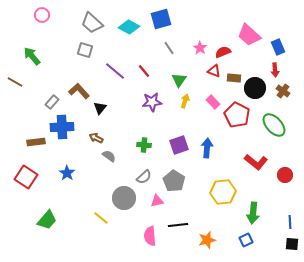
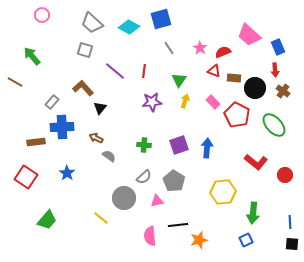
red line at (144, 71): rotated 48 degrees clockwise
brown L-shape at (79, 91): moved 4 px right, 3 px up
orange star at (207, 240): moved 8 px left
